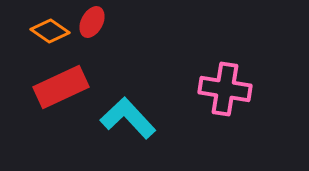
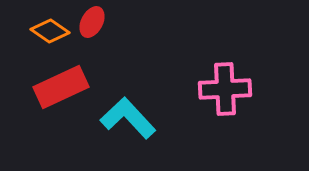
pink cross: rotated 12 degrees counterclockwise
